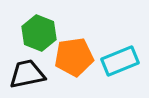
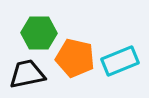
green hexagon: rotated 20 degrees counterclockwise
orange pentagon: moved 1 px right, 1 px down; rotated 21 degrees clockwise
